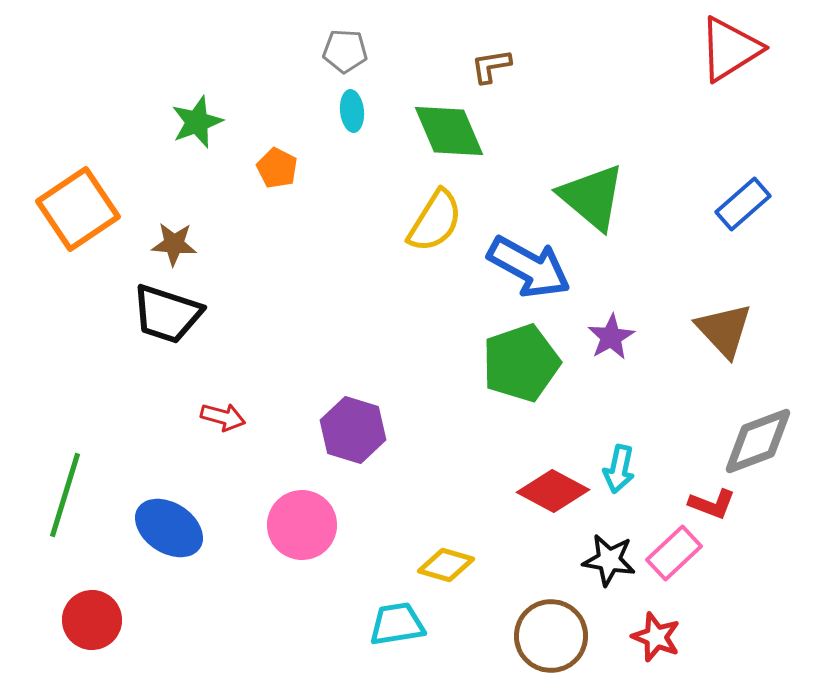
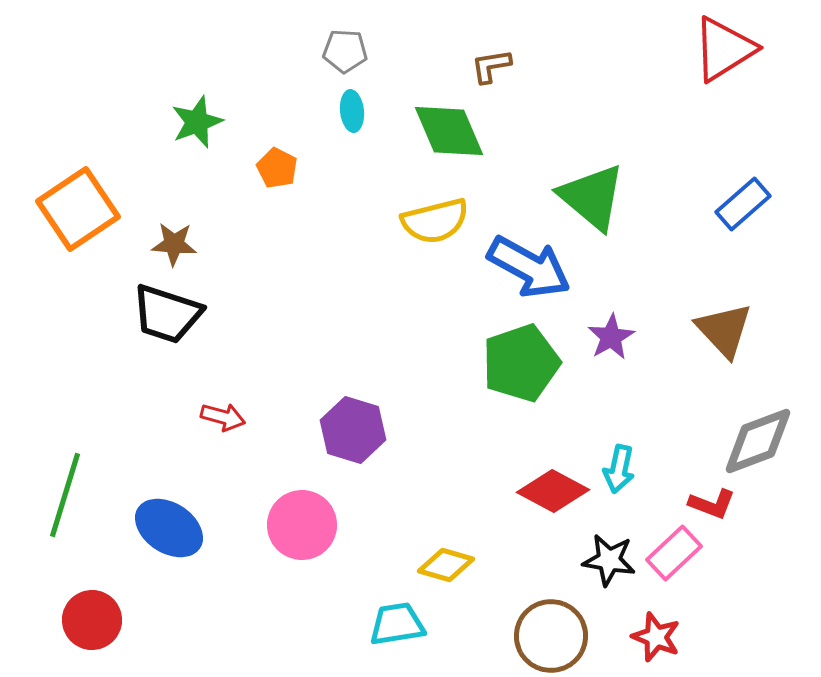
red triangle: moved 6 px left
yellow semicircle: rotated 44 degrees clockwise
